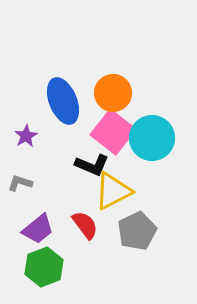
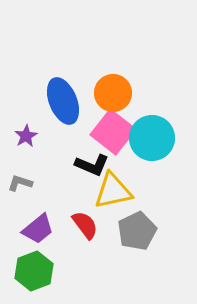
yellow triangle: rotated 15 degrees clockwise
green hexagon: moved 10 px left, 4 px down
